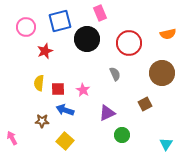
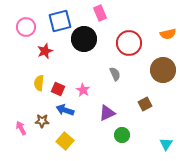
black circle: moved 3 px left
brown circle: moved 1 px right, 3 px up
red square: rotated 24 degrees clockwise
pink arrow: moved 9 px right, 10 px up
